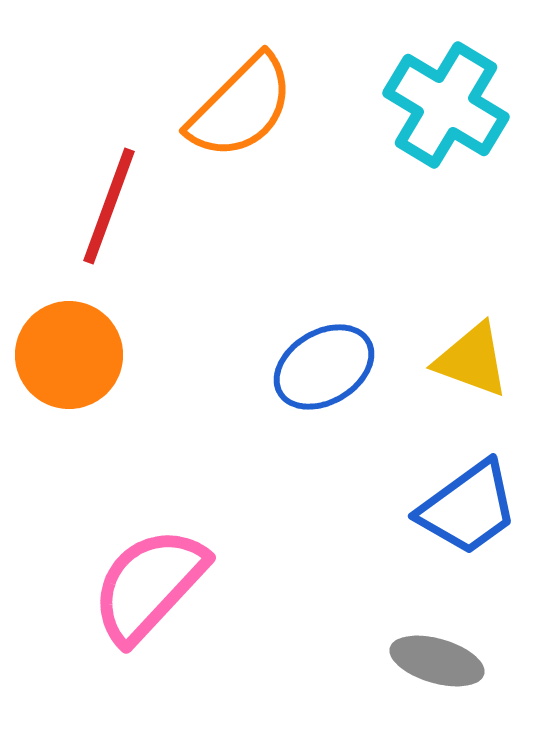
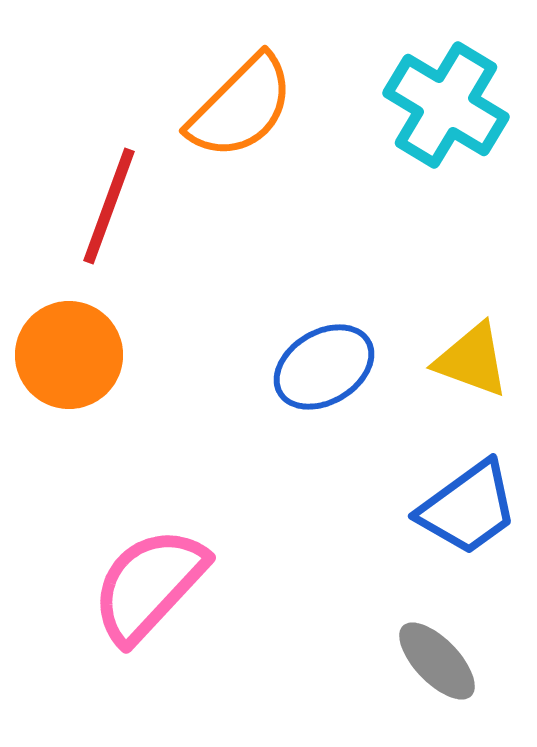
gray ellipse: rotated 30 degrees clockwise
